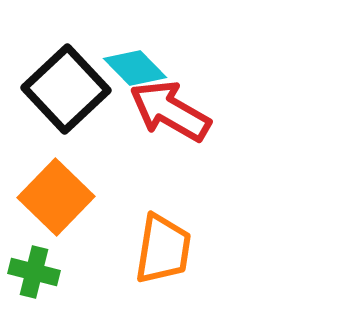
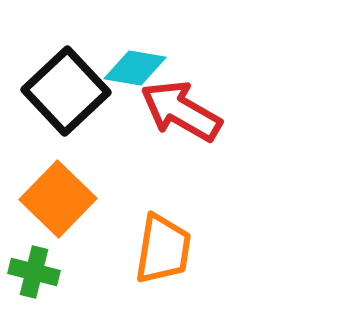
cyan diamond: rotated 36 degrees counterclockwise
black square: moved 2 px down
red arrow: moved 11 px right
orange square: moved 2 px right, 2 px down
